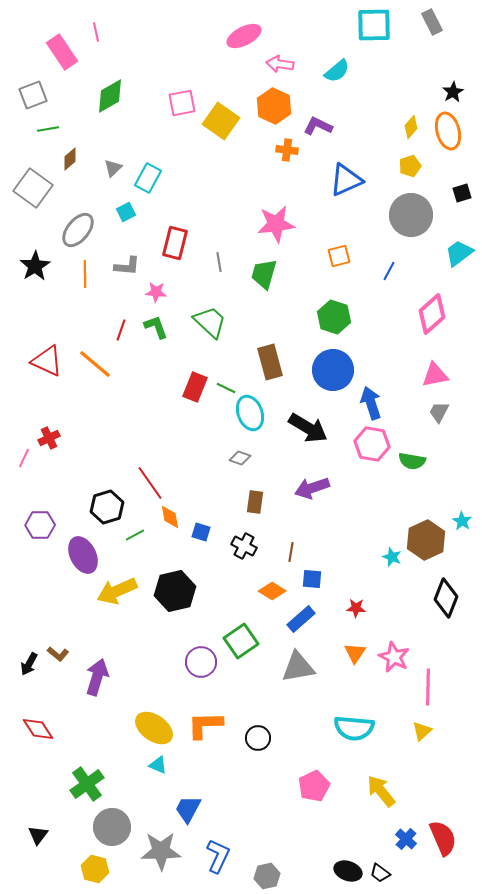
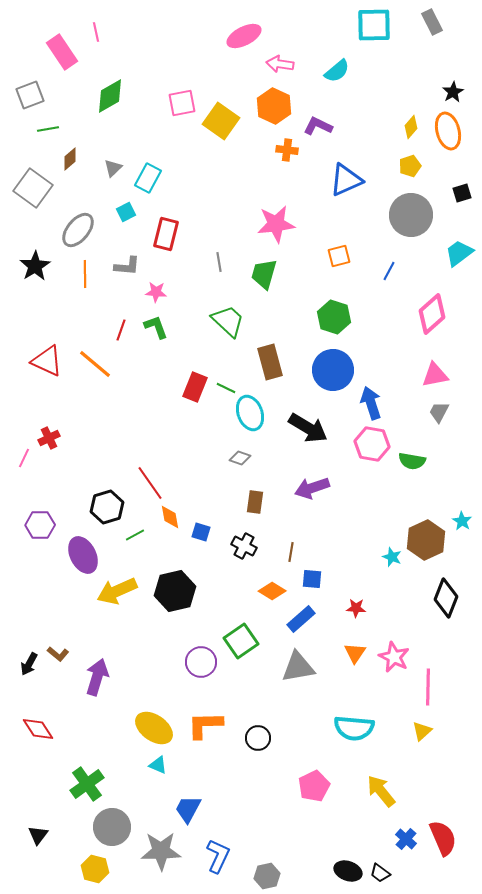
gray square at (33, 95): moved 3 px left
red rectangle at (175, 243): moved 9 px left, 9 px up
green trapezoid at (210, 322): moved 18 px right, 1 px up
